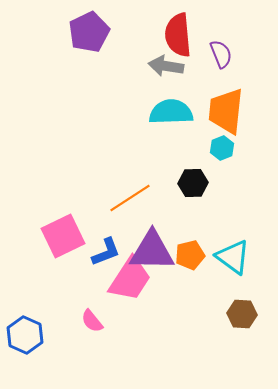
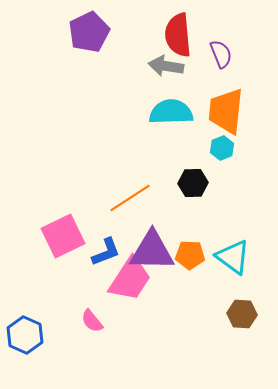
orange pentagon: rotated 16 degrees clockwise
